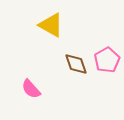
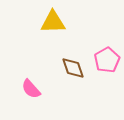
yellow triangle: moved 2 px right, 3 px up; rotated 32 degrees counterclockwise
brown diamond: moved 3 px left, 4 px down
